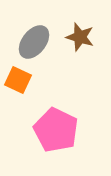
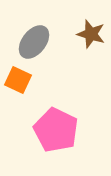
brown star: moved 11 px right, 3 px up
